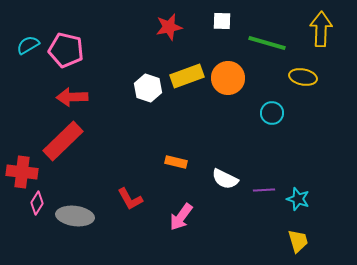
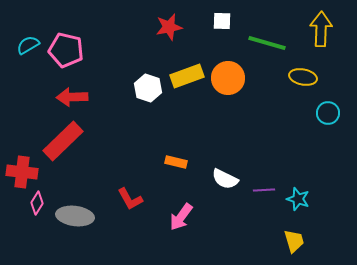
cyan circle: moved 56 px right
yellow trapezoid: moved 4 px left
